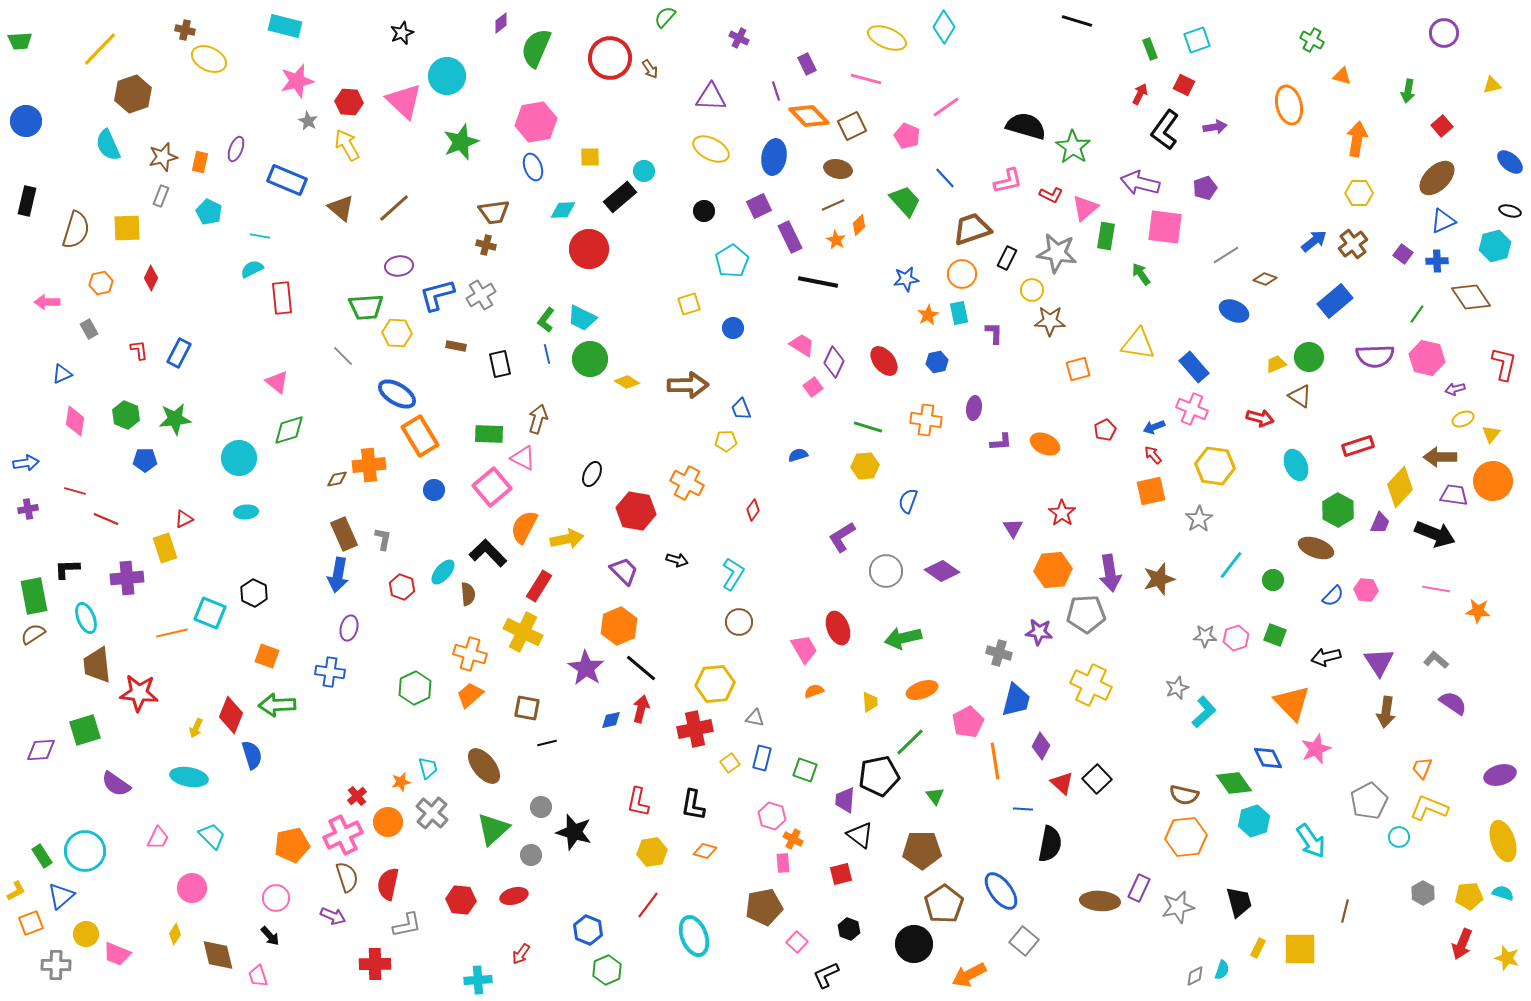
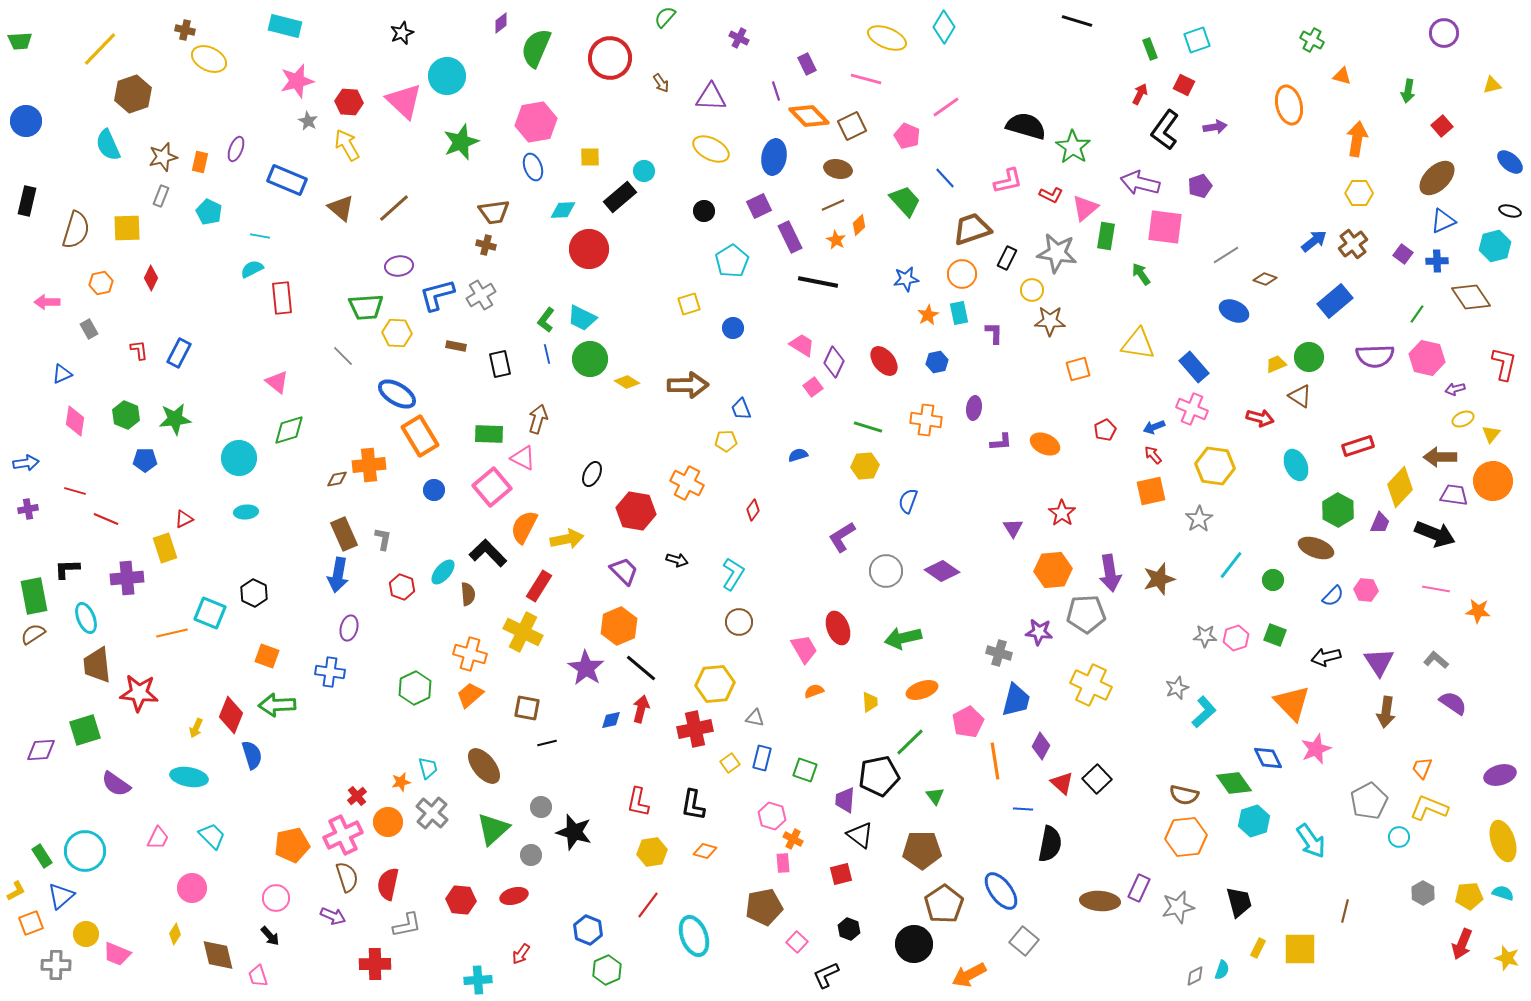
brown arrow at (650, 69): moved 11 px right, 14 px down
purple pentagon at (1205, 188): moved 5 px left, 2 px up
